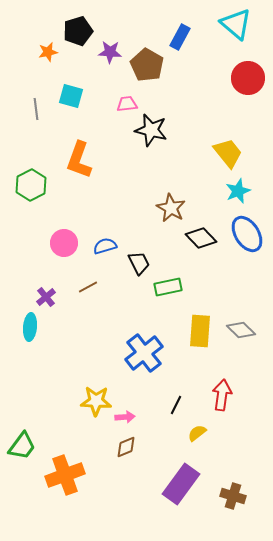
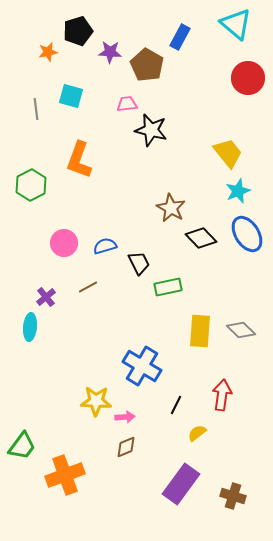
blue cross: moved 2 px left, 13 px down; rotated 21 degrees counterclockwise
